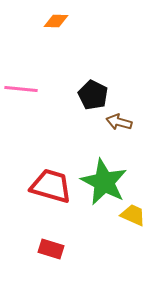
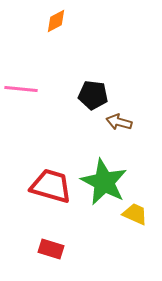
orange diamond: rotated 30 degrees counterclockwise
black pentagon: rotated 20 degrees counterclockwise
yellow trapezoid: moved 2 px right, 1 px up
